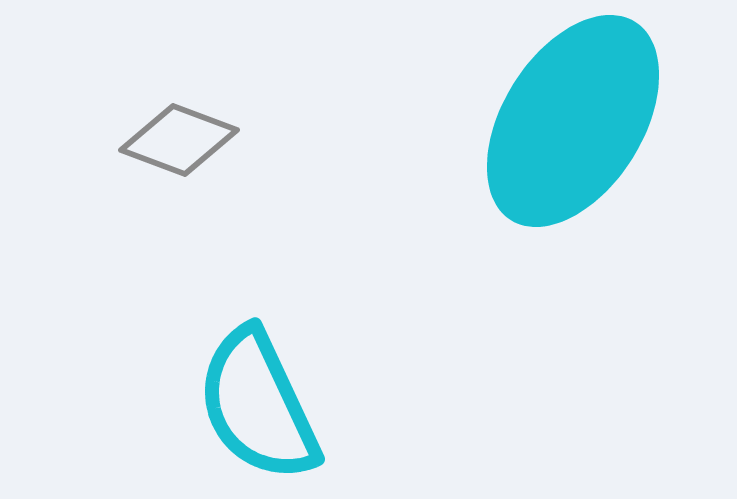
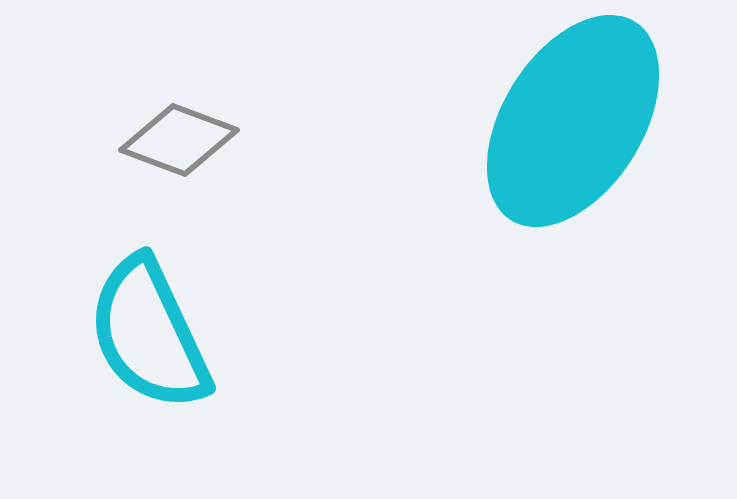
cyan semicircle: moved 109 px left, 71 px up
